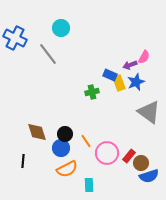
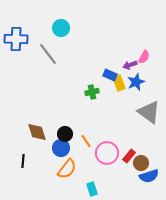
blue cross: moved 1 px right, 1 px down; rotated 25 degrees counterclockwise
orange semicircle: rotated 25 degrees counterclockwise
cyan rectangle: moved 3 px right, 4 px down; rotated 16 degrees counterclockwise
